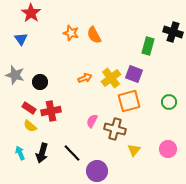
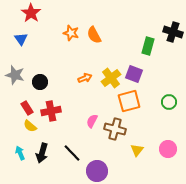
red rectangle: moved 2 px left; rotated 24 degrees clockwise
yellow triangle: moved 3 px right
